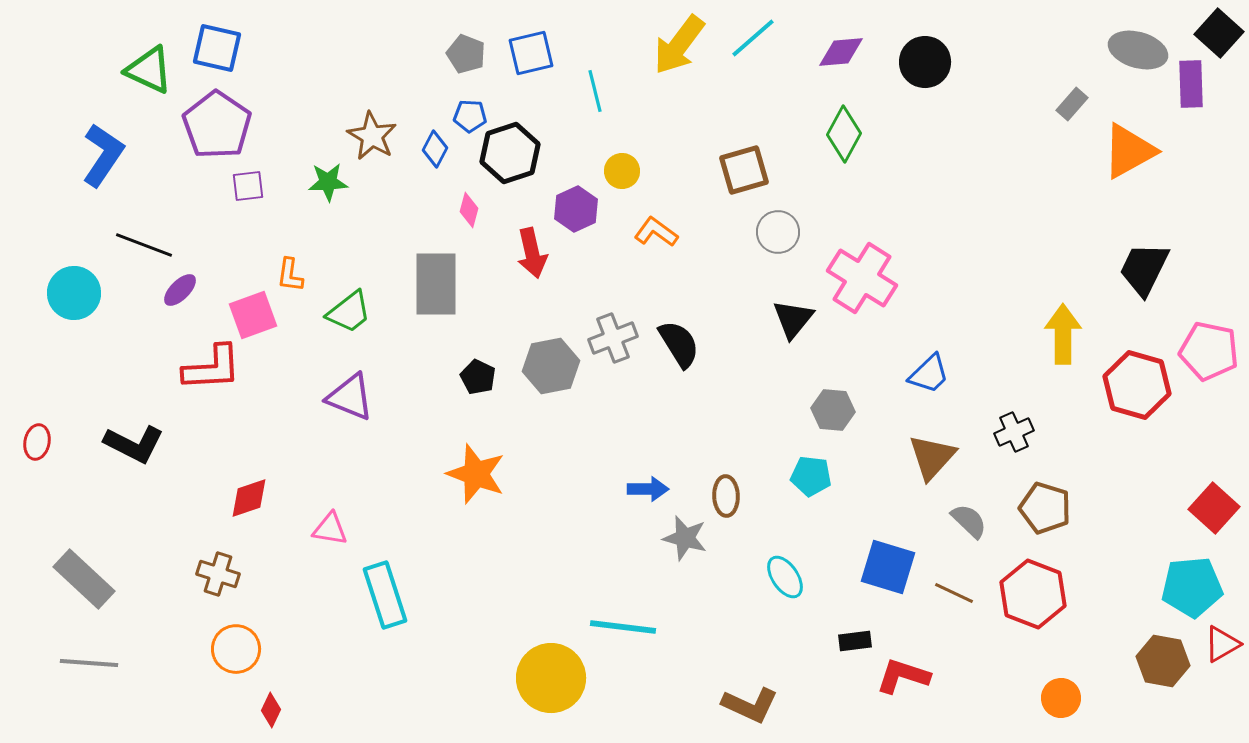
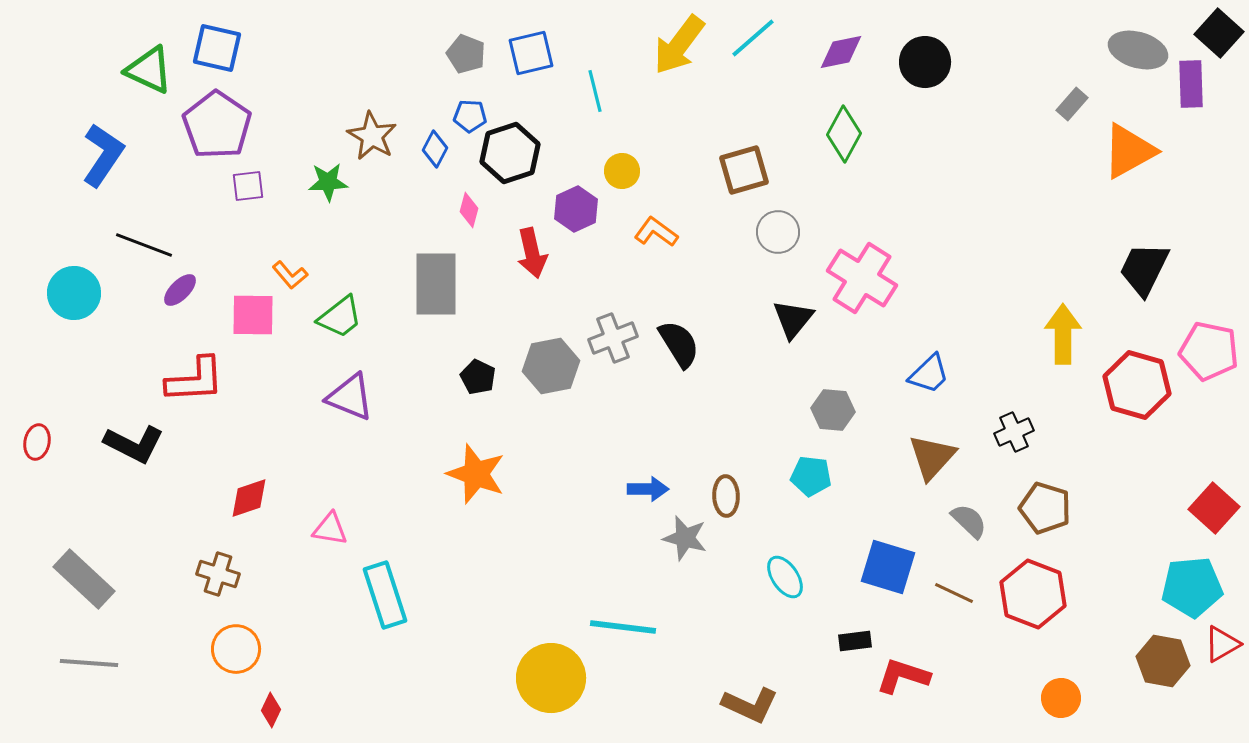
purple diamond at (841, 52): rotated 6 degrees counterclockwise
orange L-shape at (290, 275): rotated 48 degrees counterclockwise
green trapezoid at (349, 312): moved 9 px left, 5 px down
pink square at (253, 315): rotated 21 degrees clockwise
red L-shape at (212, 368): moved 17 px left, 12 px down
